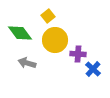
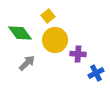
gray arrow: rotated 120 degrees clockwise
blue cross: moved 3 px right, 4 px down; rotated 21 degrees clockwise
